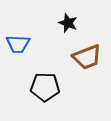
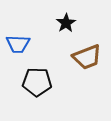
black star: moved 2 px left; rotated 18 degrees clockwise
black pentagon: moved 8 px left, 5 px up
